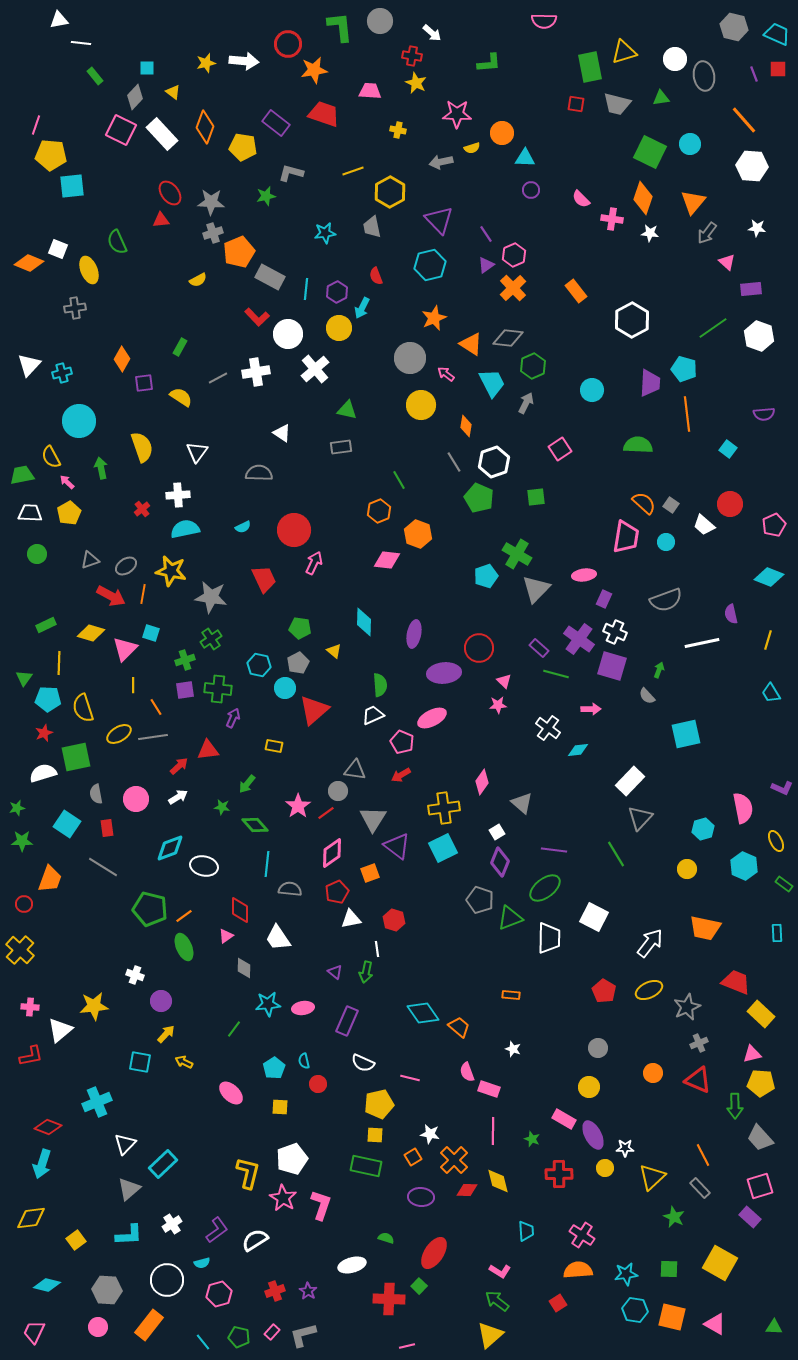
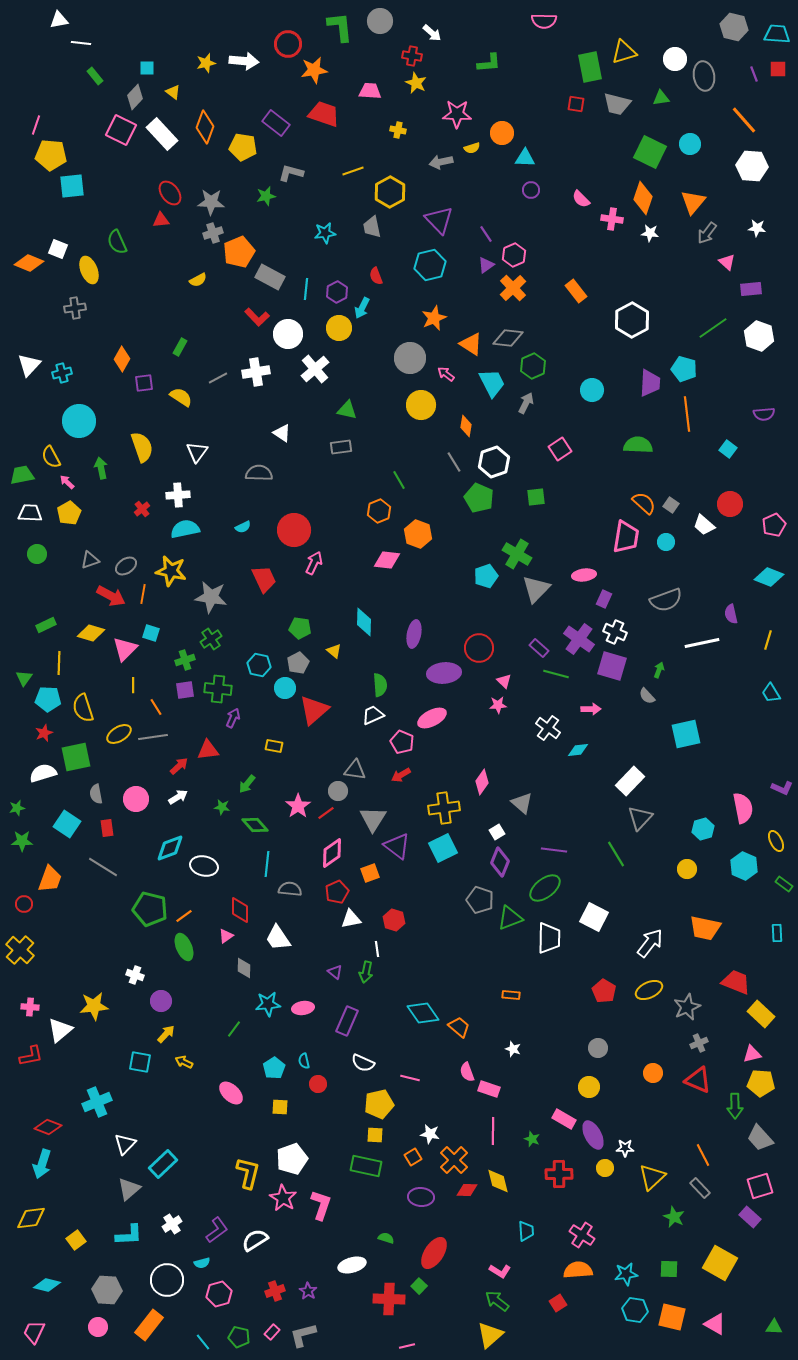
cyan trapezoid at (777, 34): rotated 20 degrees counterclockwise
